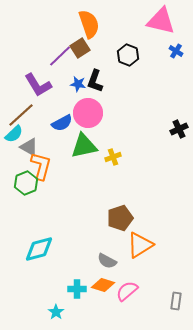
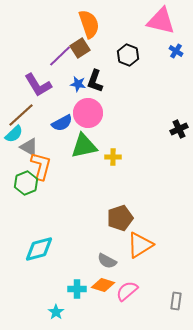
yellow cross: rotated 21 degrees clockwise
